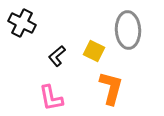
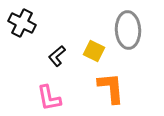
orange L-shape: rotated 20 degrees counterclockwise
pink L-shape: moved 2 px left
